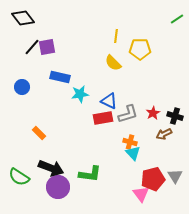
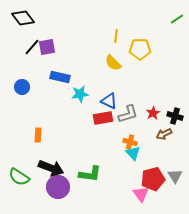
orange rectangle: moved 1 px left, 2 px down; rotated 48 degrees clockwise
